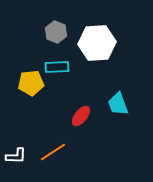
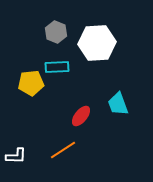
orange line: moved 10 px right, 2 px up
